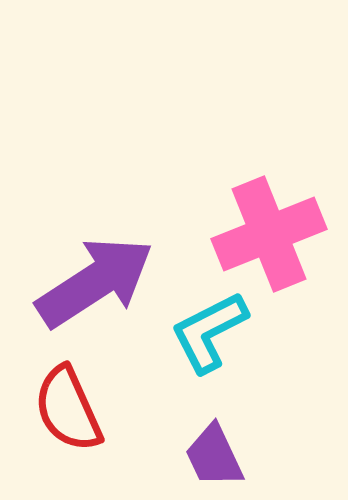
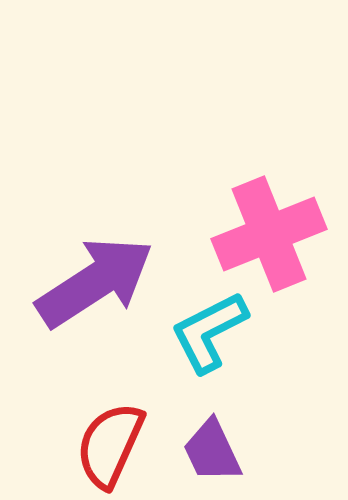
red semicircle: moved 42 px right, 36 px down; rotated 48 degrees clockwise
purple trapezoid: moved 2 px left, 5 px up
